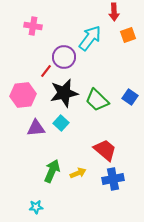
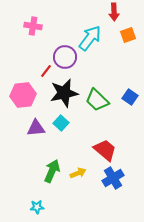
purple circle: moved 1 px right
blue cross: moved 1 px up; rotated 20 degrees counterclockwise
cyan star: moved 1 px right
